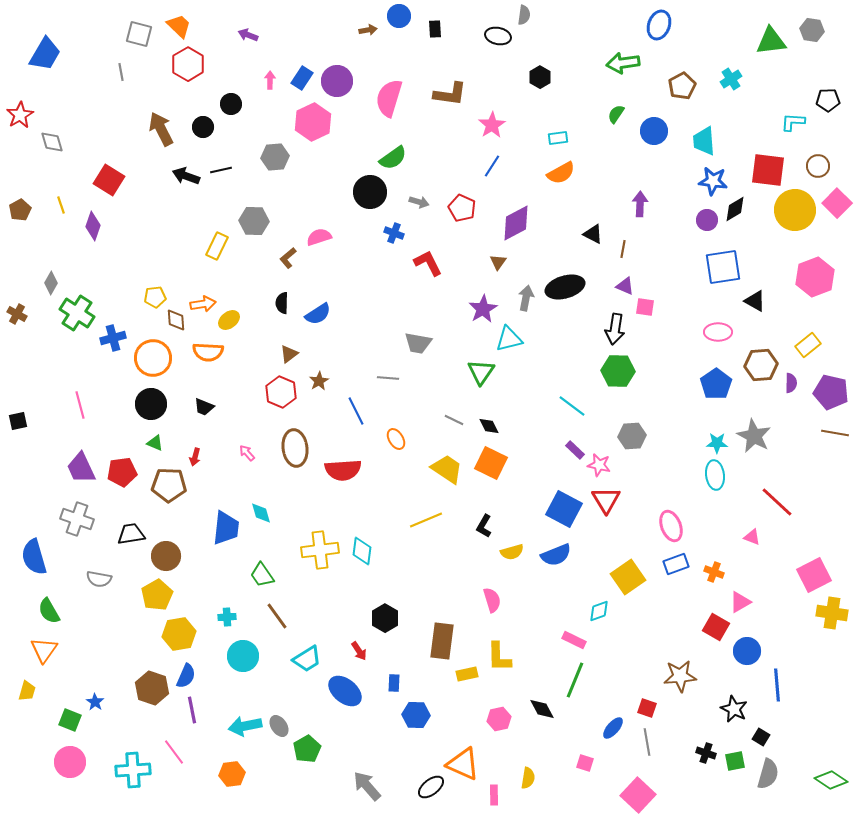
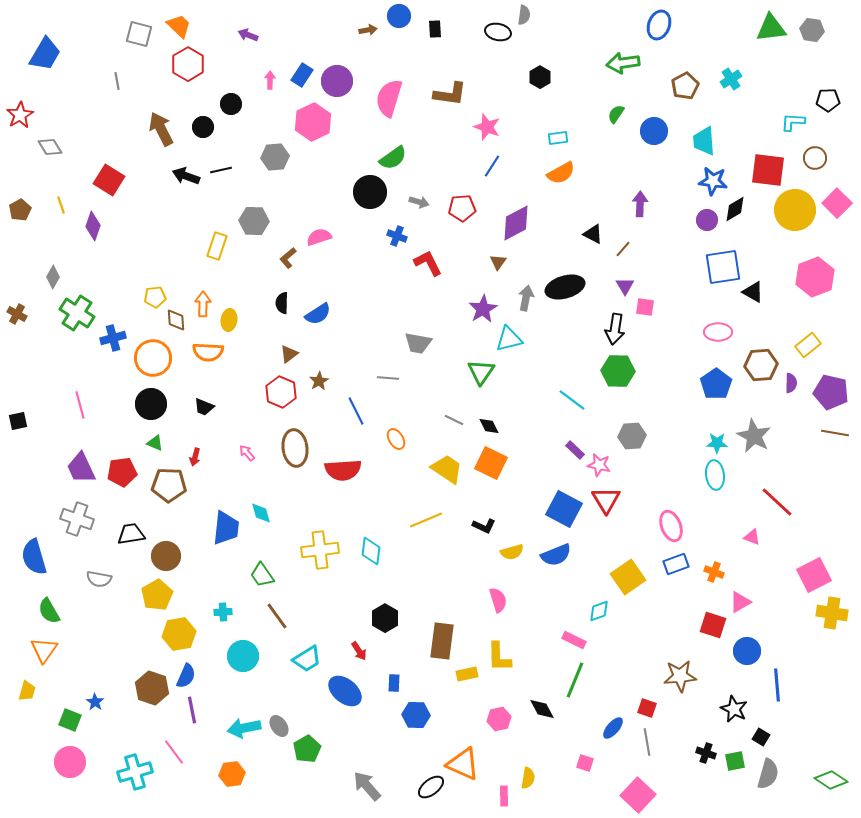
black ellipse at (498, 36): moved 4 px up
green triangle at (771, 41): moved 13 px up
gray line at (121, 72): moved 4 px left, 9 px down
blue rectangle at (302, 78): moved 3 px up
brown pentagon at (682, 86): moved 3 px right
pink star at (492, 125): moved 5 px left, 2 px down; rotated 20 degrees counterclockwise
gray diamond at (52, 142): moved 2 px left, 5 px down; rotated 15 degrees counterclockwise
brown circle at (818, 166): moved 3 px left, 8 px up
red pentagon at (462, 208): rotated 28 degrees counterclockwise
blue cross at (394, 233): moved 3 px right, 3 px down
yellow rectangle at (217, 246): rotated 8 degrees counterclockwise
brown line at (623, 249): rotated 30 degrees clockwise
gray diamond at (51, 283): moved 2 px right, 6 px up
purple triangle at (625, 286): rotated 36 degrees clockwise
black triangle at (755, 301): moved 2 px left, 9 px up
orange arrow at (203, 304): rotated 80 degrees counterclockwise
yellow ellipse at (229, 320): rotated 45 degrees counterclockwise
cyan line at (572, 406): moved 6 px up
black L-shape at (484, 526): rotated 95 degrees counterclockwise
cyan diamond at (362, 551): moved 9 px right
pink semicircle at (492, 600): moved 6 px right
cyan cross at (227, 617): moved 4 px left, 5 px up
red square at (716, 627): moved 3 px left, 2 px up; rotated 12 degrees counterclockwise
cyan arrow at (245, 726): moved 1 px left, 2 px down
cyan cross at (133, 770): moved 2 px right, 2 px down; rotated 12 degrees counterclockwise
pink rectangle at (494, 795): moved 10 px right, 1 px down
